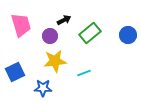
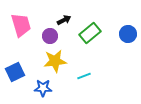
blue circle: moved 1 px up
cyan line: moved 3 px down
